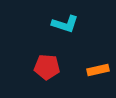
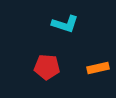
orange rectangle: moved 2 px up
